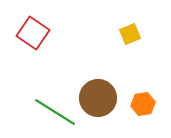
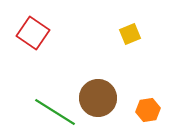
orange hexagon: moved 5 px right, 6 px down
